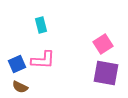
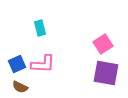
cyan rectangle: moved 1 px left, 3 px down
pink L-shape: moved 4 px down
